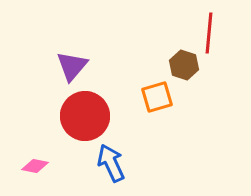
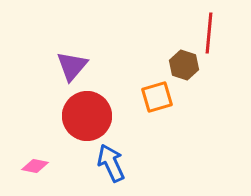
red circle: moved 2 px right
